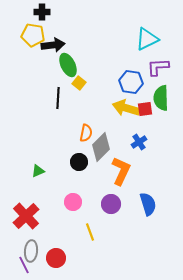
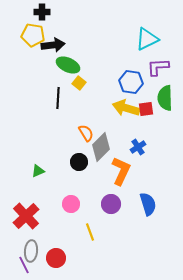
green ellipse: rotated 40 degrees counterclockwise
green semicircle: moved 4 px right
red square: moved 1 px right
orange semicircle: rotated 42 degrees counterclockwise
blue cross: moved 1 px left, 5 px down
pink circle: moved 2 px left, 2 px down
